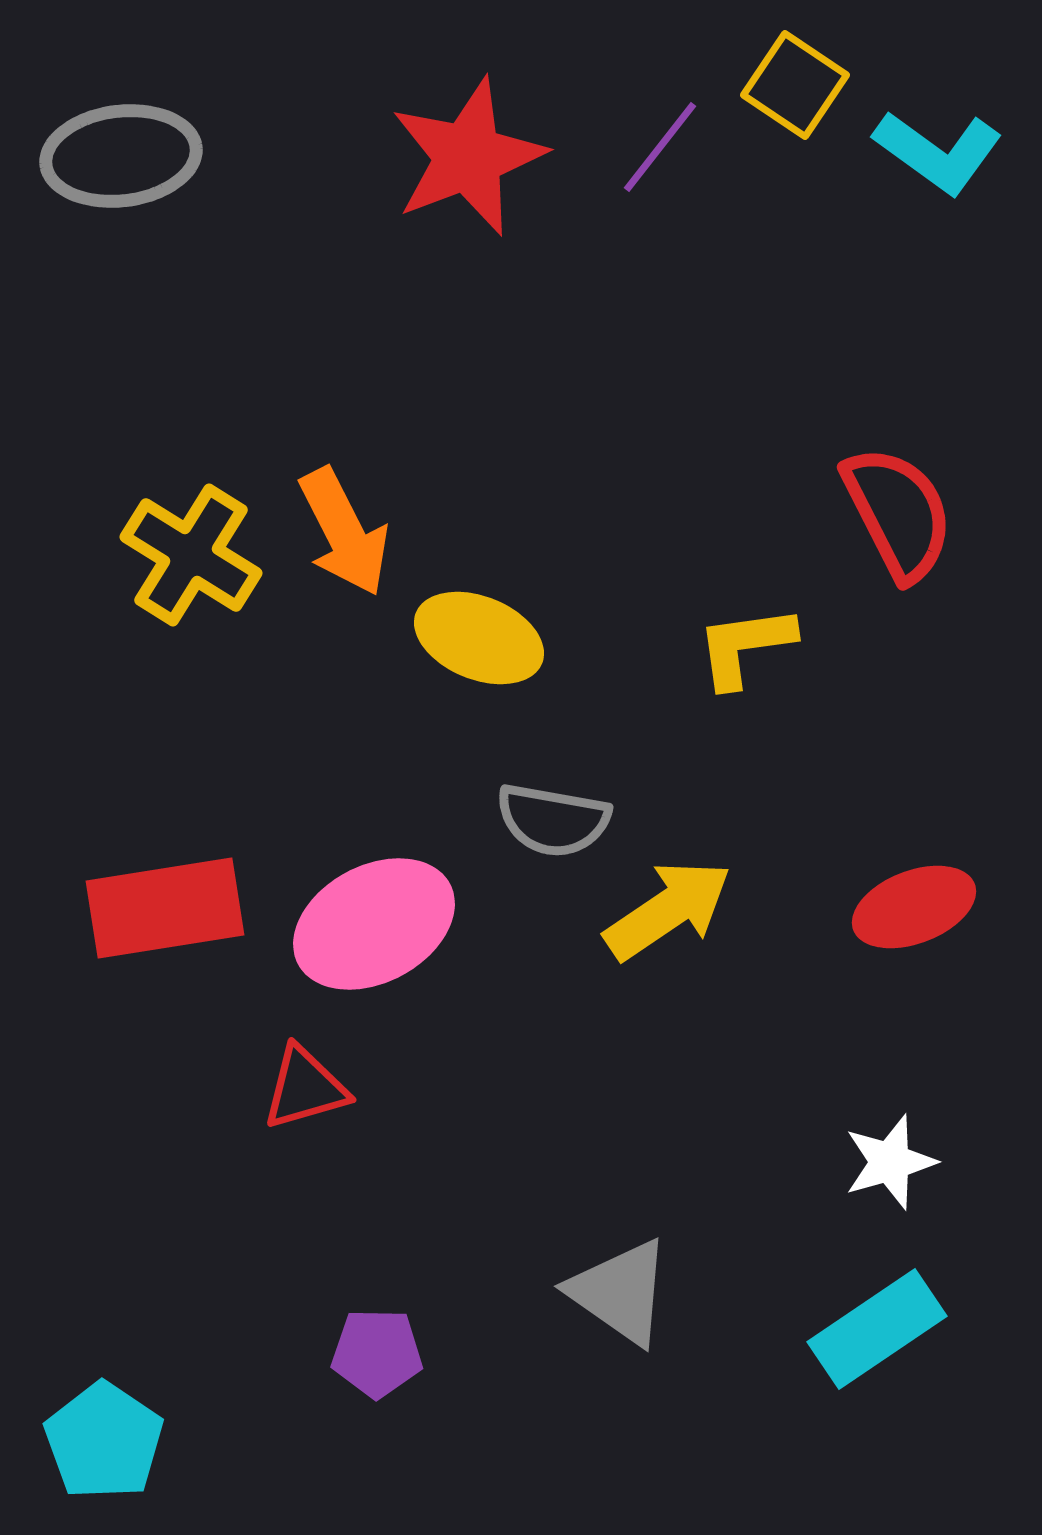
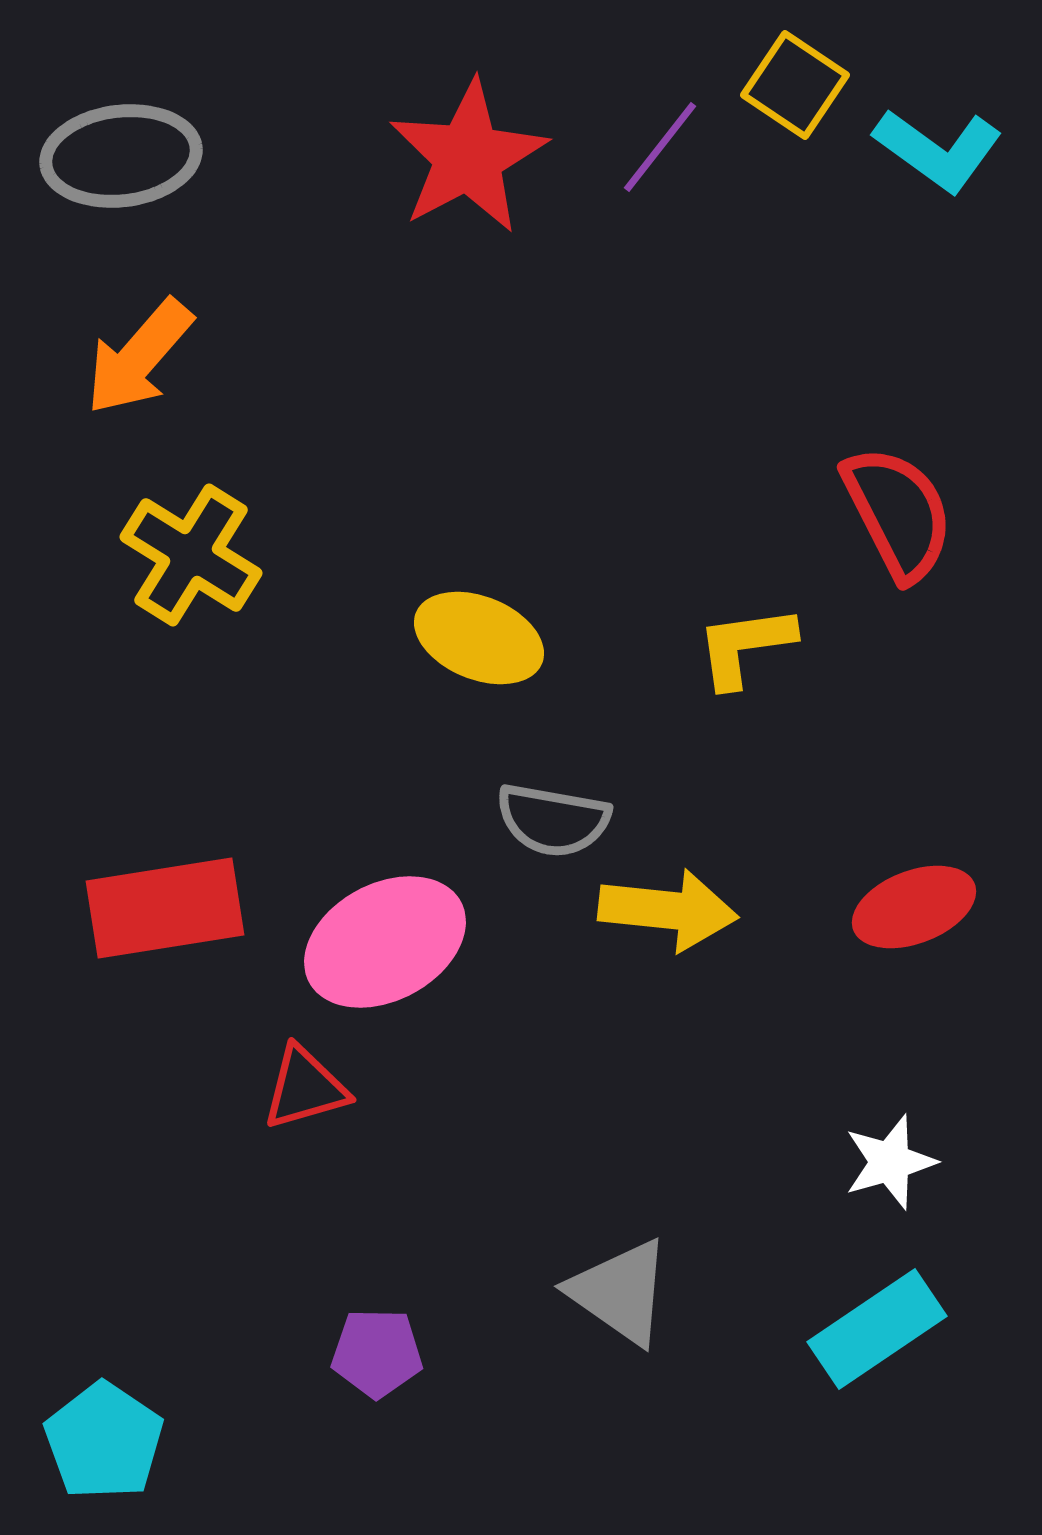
cyan L-shape: moved 2 px up
red star: rotated 7 degrees counterclockwise
orange arrow: moved 205 px left, 175 px up; rotated 68 degrees clockwise
yellow arrow: rotated 40 degrees clockwise
pink ellipse: moved 11 px right, 18 px down
